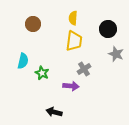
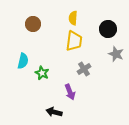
purple arrow: moved 1 px left, 6 px down; rotated 63 degrees clockwise
